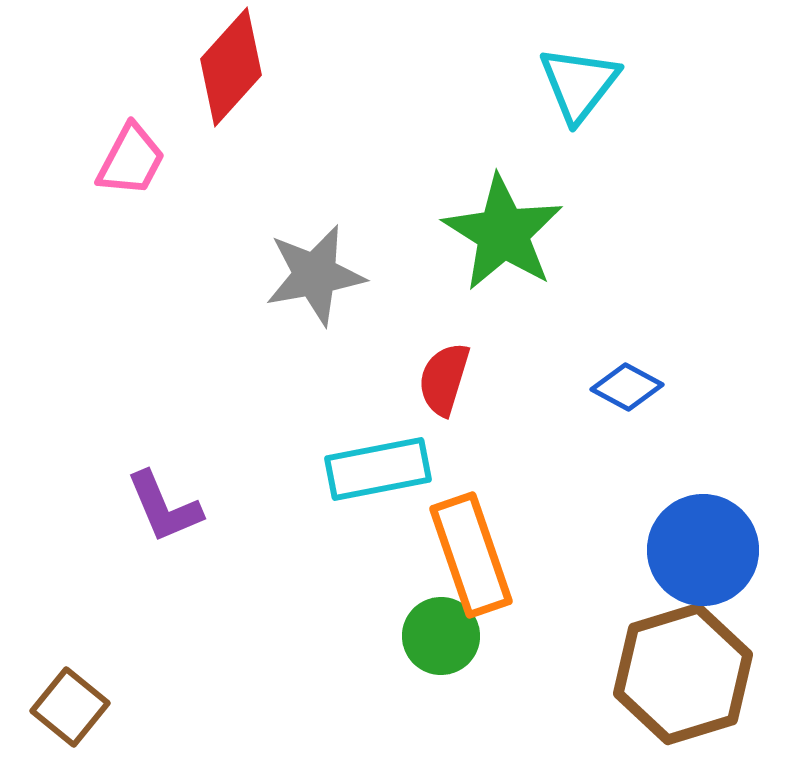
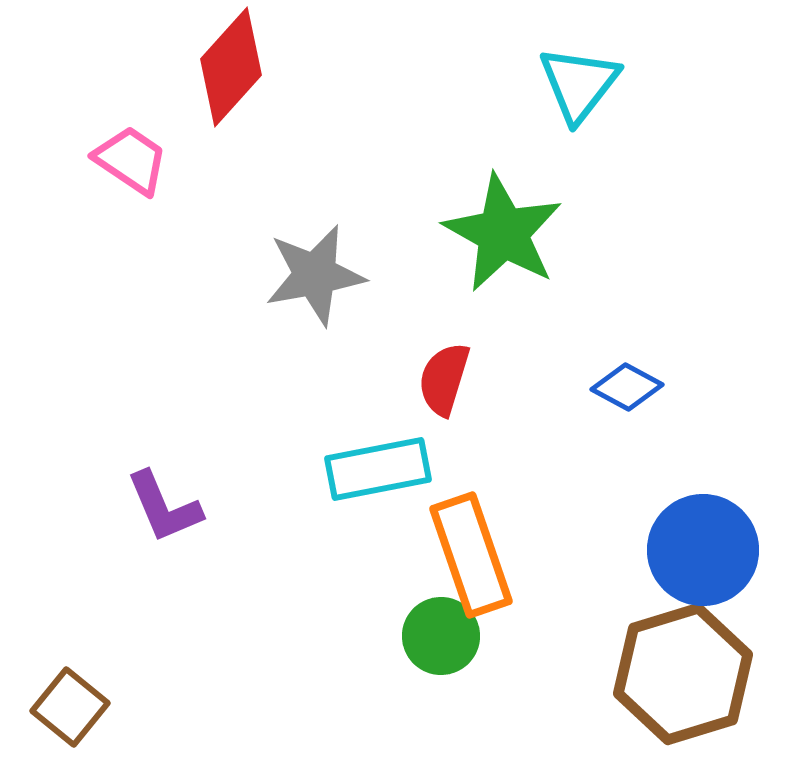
pink trapezoid: rotated 84 degrees counterclockwise
green star: rotated 3 degrees counterclockwise
